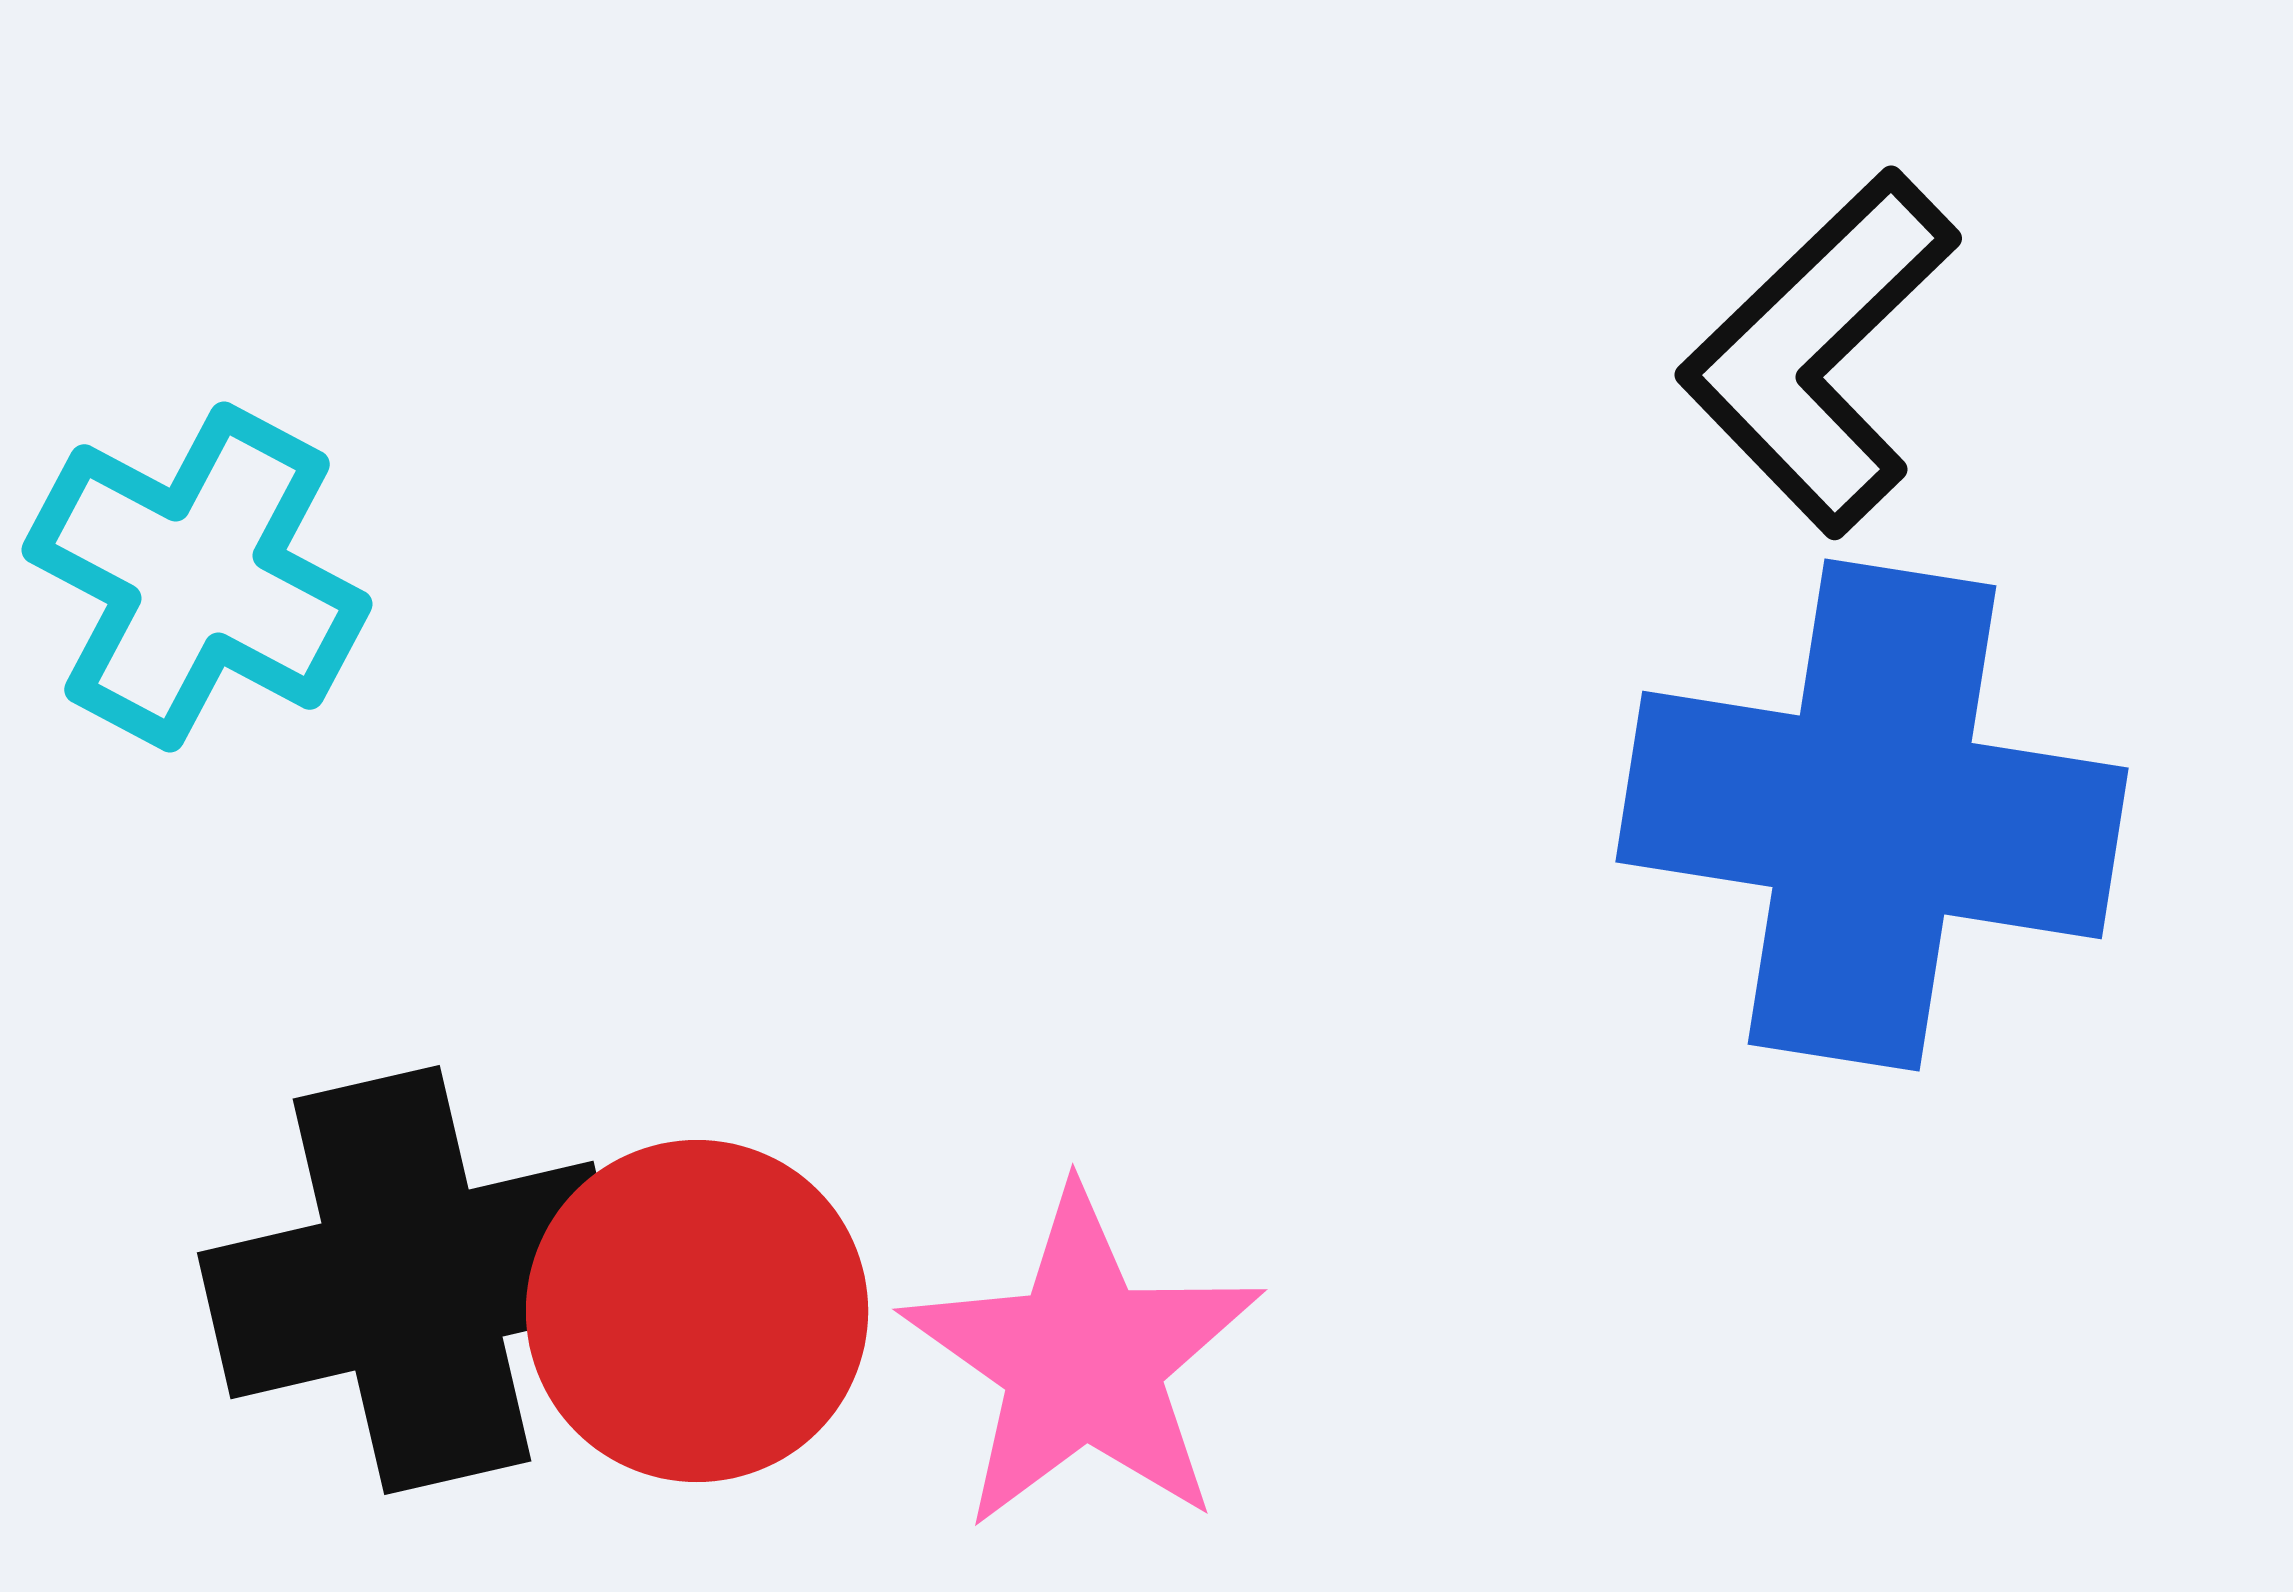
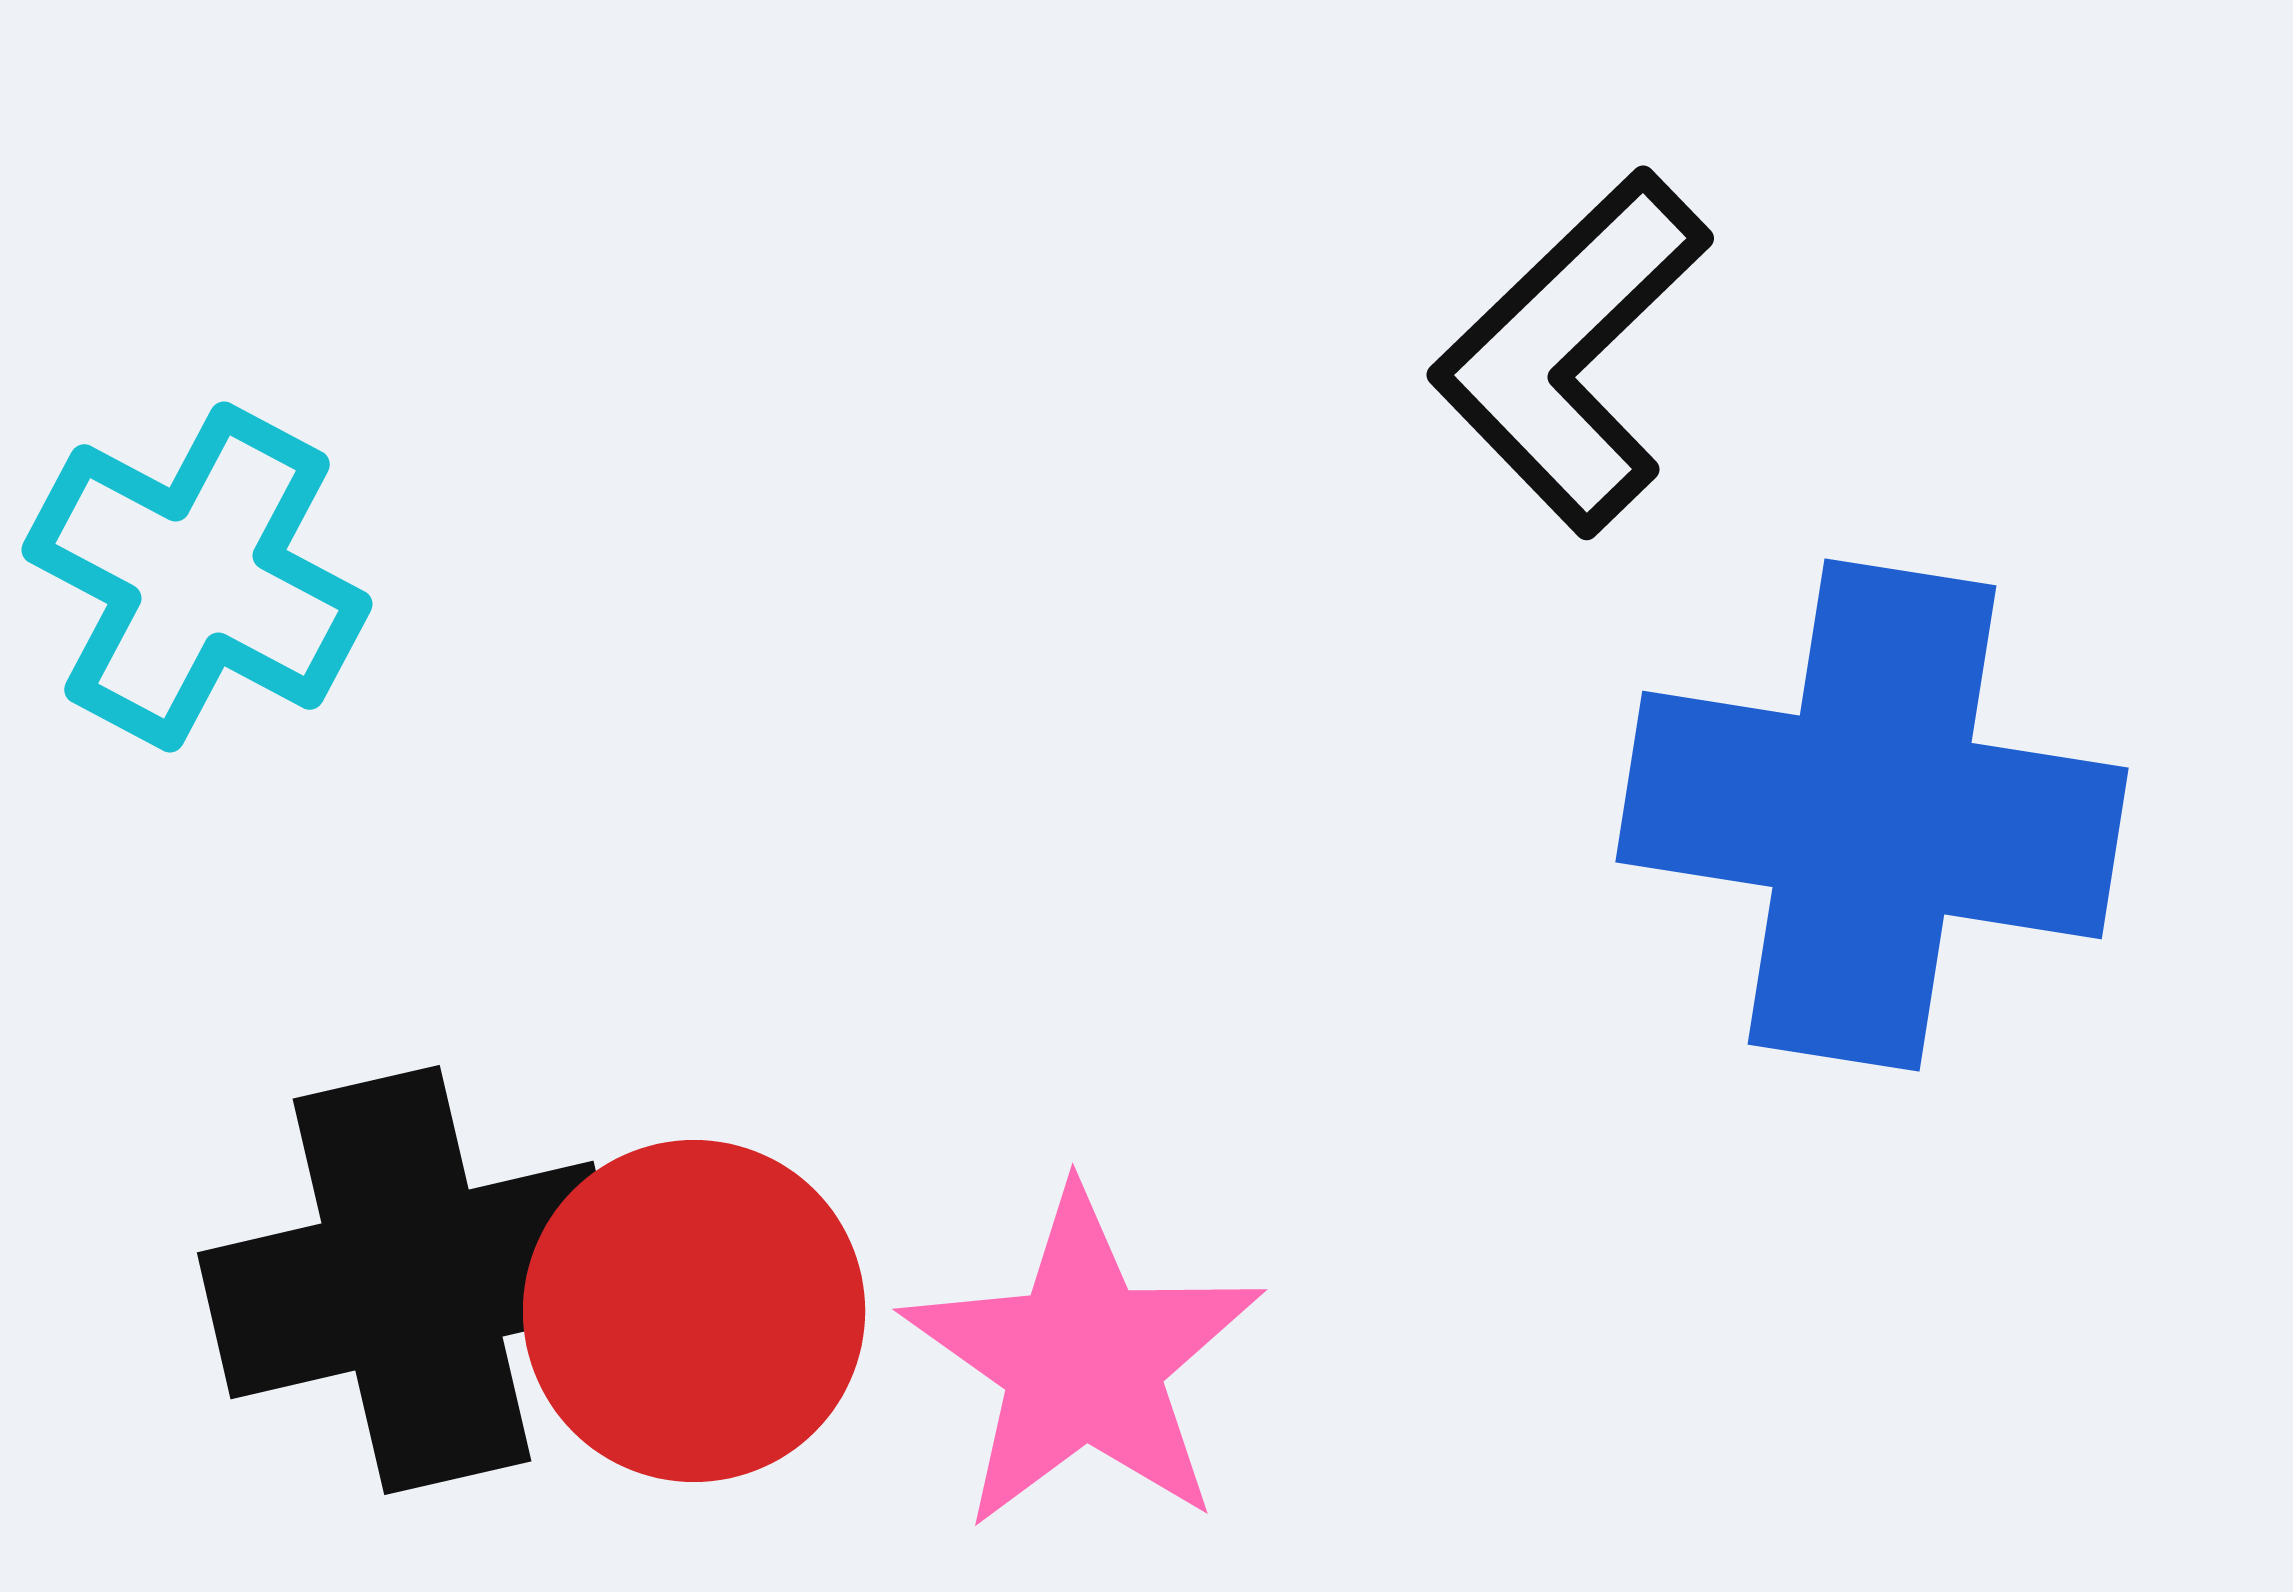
black L-shape: moved 248 px left
red circle: moved 3 px left
